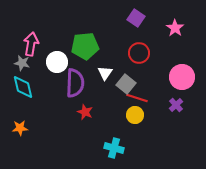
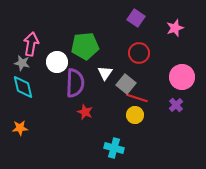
pink star: rotated 18 degrees clockwise
